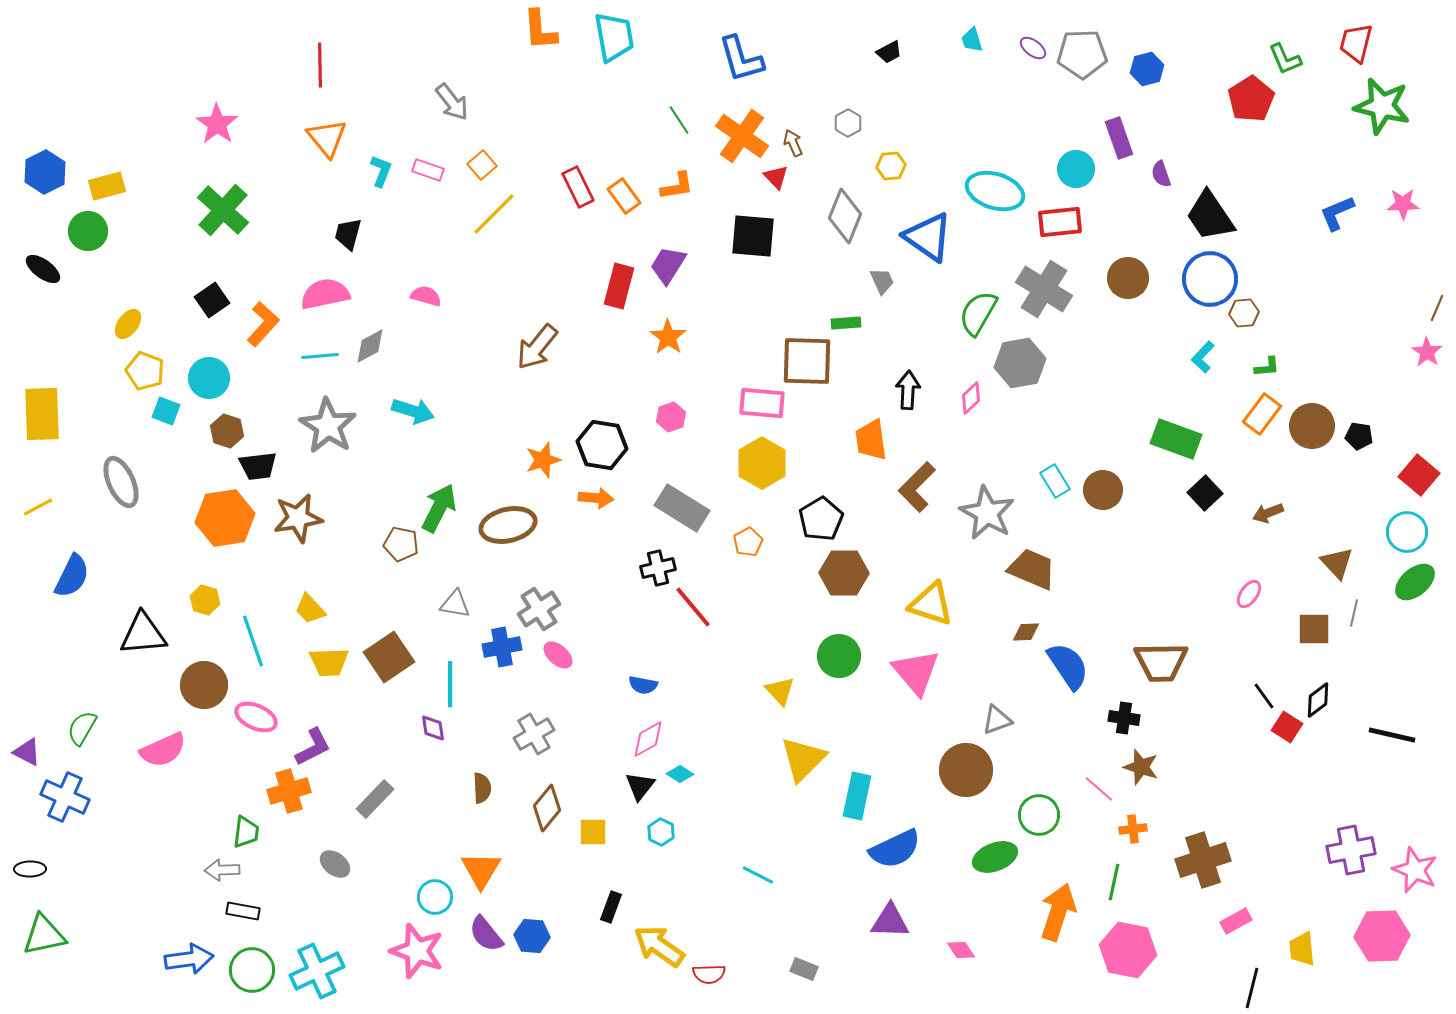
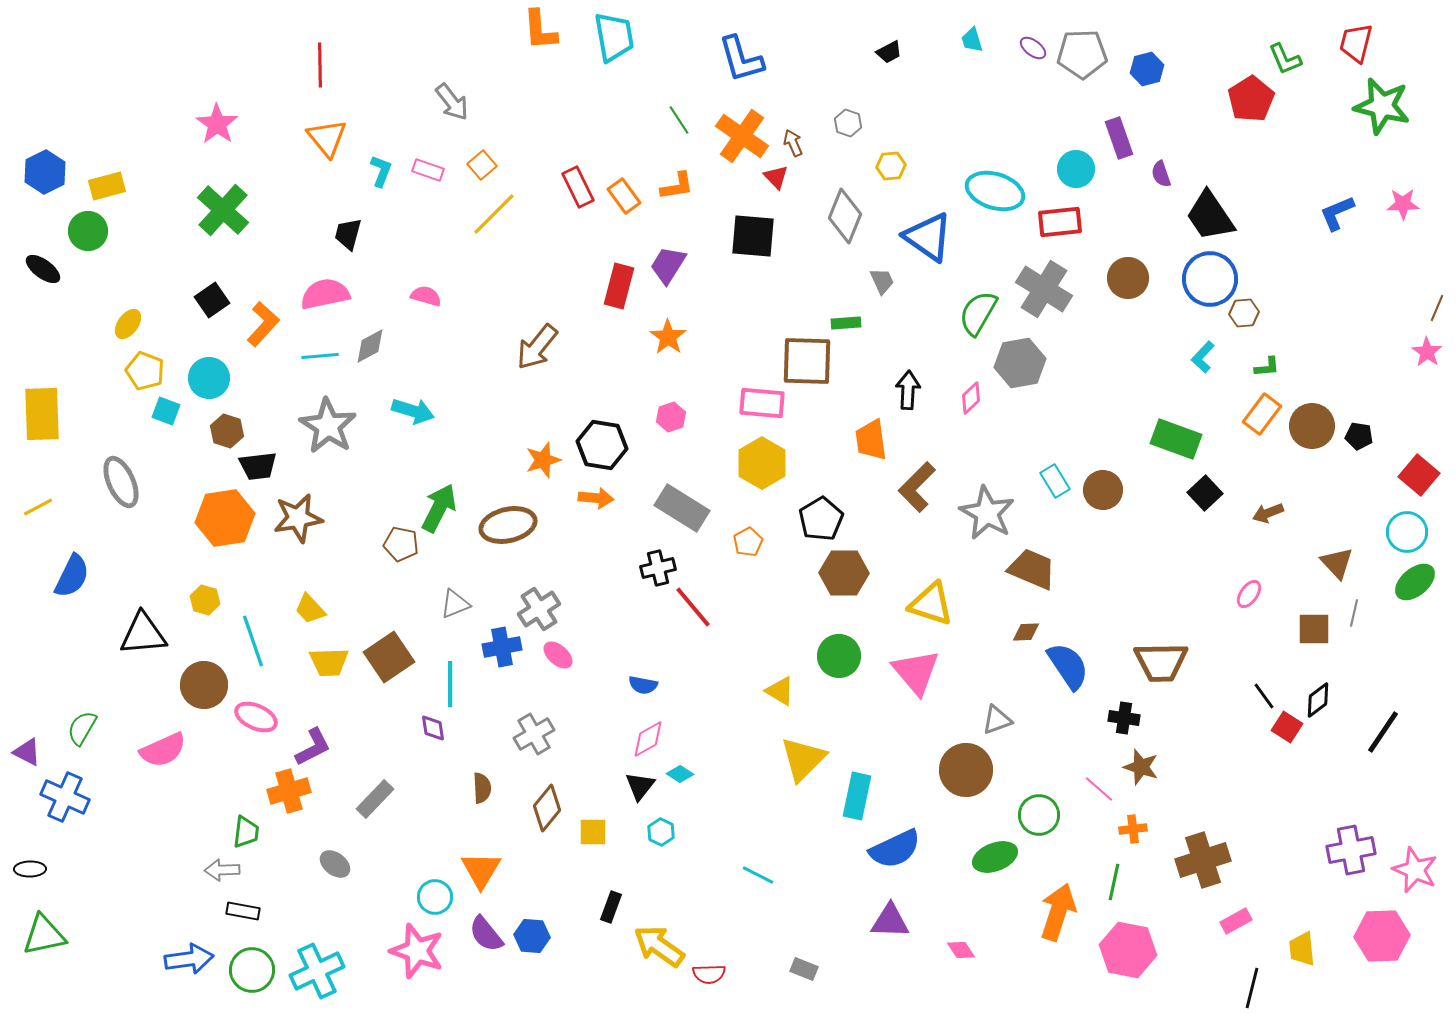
gray hexagon at (848, 123): rotated 12 degrees counterclockwise
gray triangle at (455, 604): rotated 32 degrees counterclockwise
yellow triangle at (780, 691): rotated 16 degrees counterclockwise
black line at (1392, 735): moved 9 px left, 3 px up; rotated 69 degrees counterclockwise
